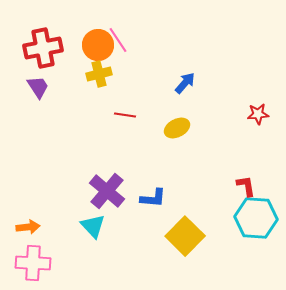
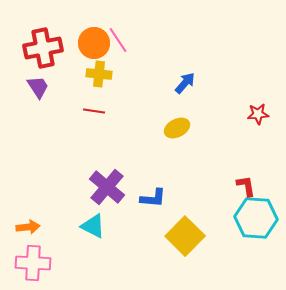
orange circle: moved 4 px left, 2 px up
yellow cross: rotated 20 degrees clockwise
red line: moved 31 px left, 4 px up
purple cross: moved 4 px up
cyan triangle: rotated 20 degrees counterclockwise
